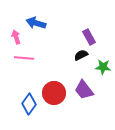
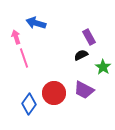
pink line: rotated 66 degrees clockwise
green star: rotated 28 degrees clockwise
purple trapezoid: rotated 25 degrees counterclockwise
